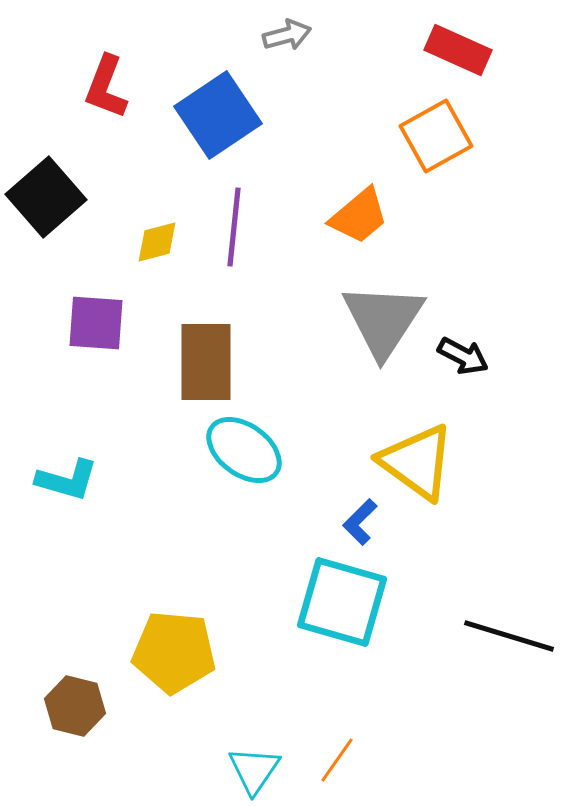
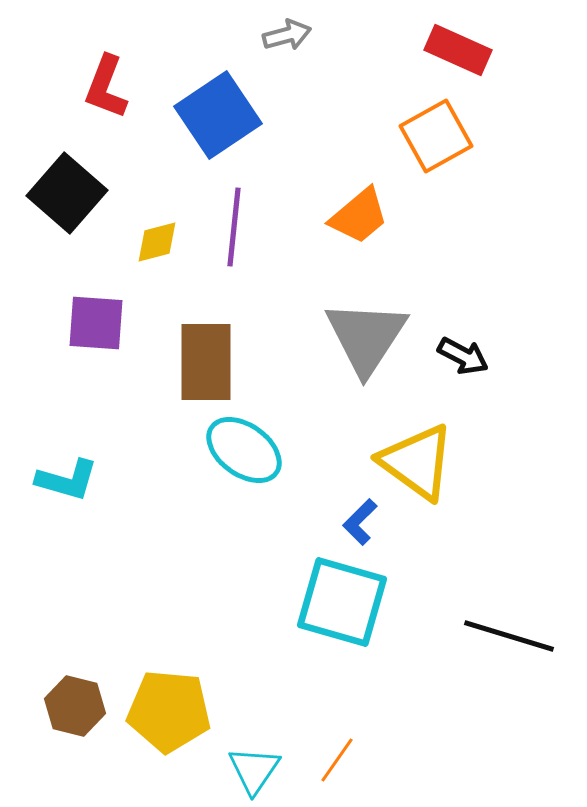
black square: moved 21 px right, 4 px up; rotated 8 degrees counterclockwise
gray triangle: moved 17 px left, 17 px down
yellow pentagon: moved 5 px left, 59 px down
